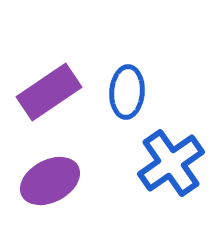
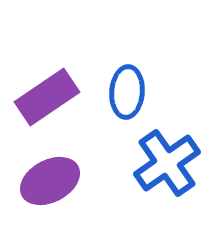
purple rectangle: moved 2 px left, 5 px down
blue cross: moved 4 px left
